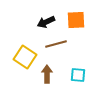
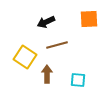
orange square: moved 13 px right, 1 px up
brown line: moved 1 px right, 1 px down
cyan square: moved 5 px down
